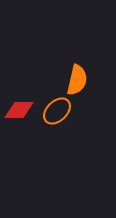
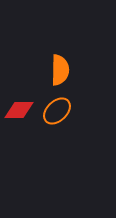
orange semicircle: moved 17 px left, 10 px up; rotated 12 degrees counterclockwise
